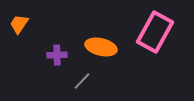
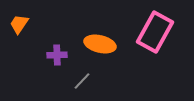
orange ellipse: moved 1 px left, 3 px up
